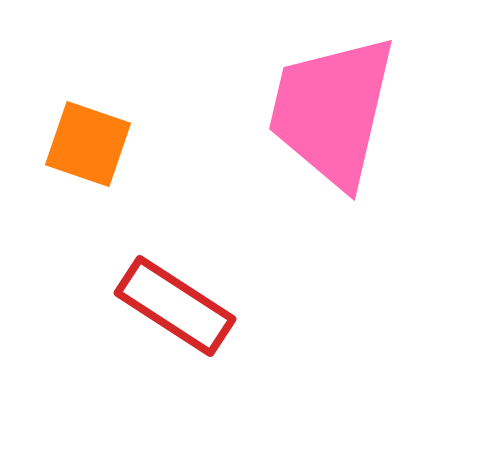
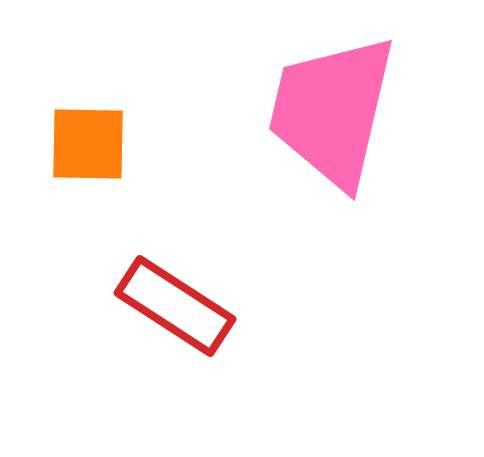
orange square: rotated 18 degrees counterclockwise
